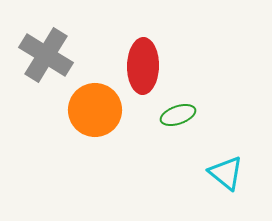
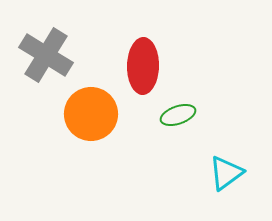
orange circle: moved 4 px left, 4 px down
cyan triangle: rotated 45 degrees clockwise
